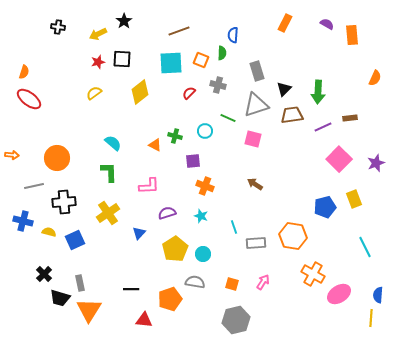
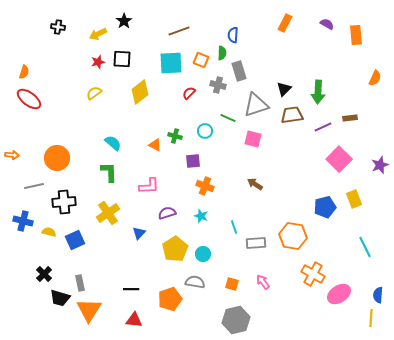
orange rectangle at (352, 35): moved 4 px right
gray rectangle at (257, 71): moved 18 px left
purple star at (376, 163): moved 4 px right, 2 px down
pink arrow at (263, 282): rotated 70 degrees counterclockwise
red triangle at (144, 320): moved 10 px left
